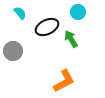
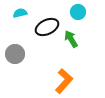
cyan semicircle: rotated 64 degrees counterclockwise
gray circle: moved 2 px right, 3 px down
orange L-shape: rotated 20 degrees counterclockwise
